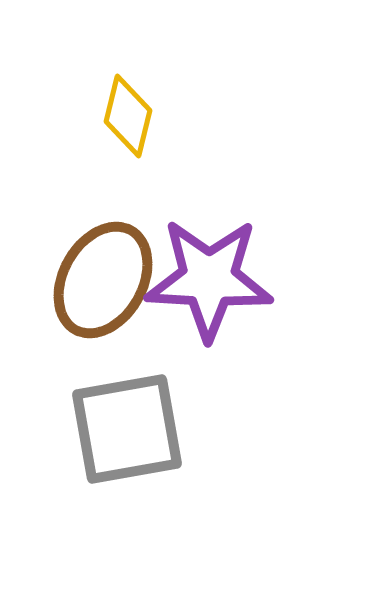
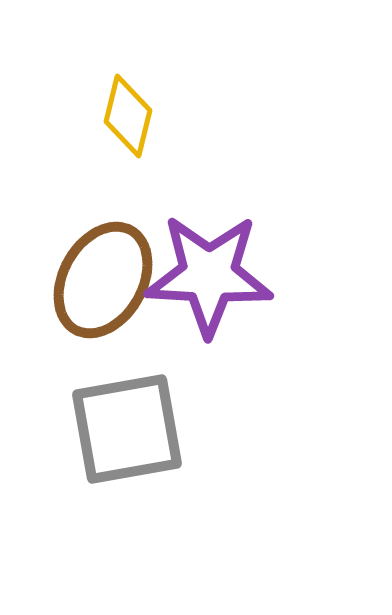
purple star: moved 4 px up
